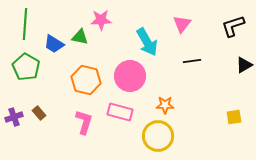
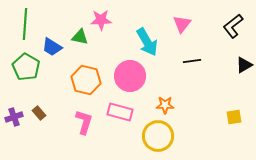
black L-shape: rotated 20 degrees counterclockwise
blue trapezoid: moved 2 px left, 3 px down
